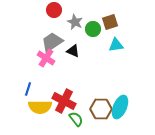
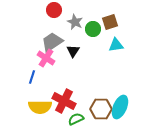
black triangle: rotated 40 degrees clockwise
blue line: moved 4 px right, 12 px up
green semicircle: rotated 77 degrees counterclockwise
